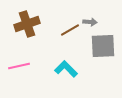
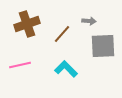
gray arrow: moved 1 px left, 1 px up
brown line: moved 8 px left, 4 px down; rotated 18 degrees counterclockwise
pink line: moved 1 px right, 1 px up
